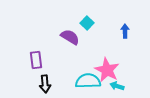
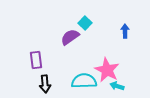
cyan square: moved 2 px left
purple semicircle: rotated 66 degrees counterclockwise
cyan semicircle: moved 4 px left
